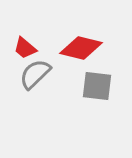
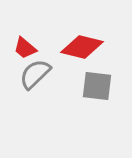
red diamond: moved 1 px right, 1 px up
